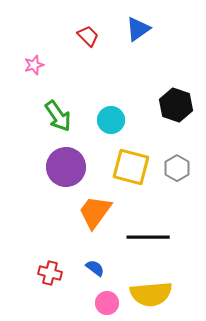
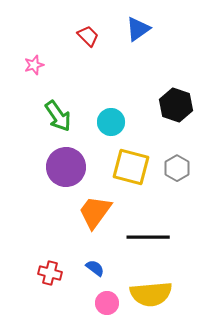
cyan circle: moved 2 px down
